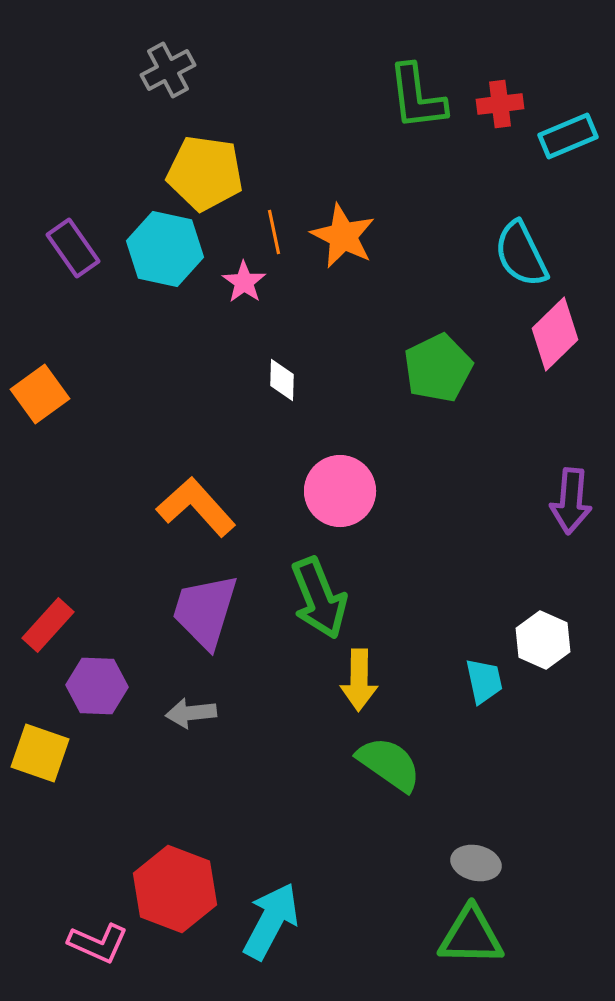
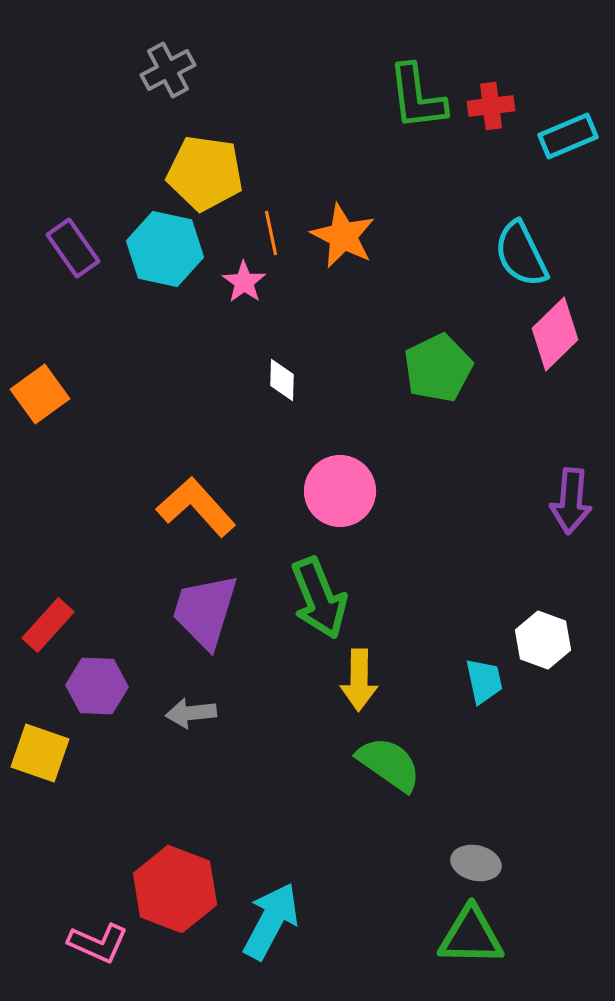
red cross: moved 9 px left, 2 px down
orange line: moved 3 px left, 1 px down
white hexagon: rotated 4 degrees counterclockwise
